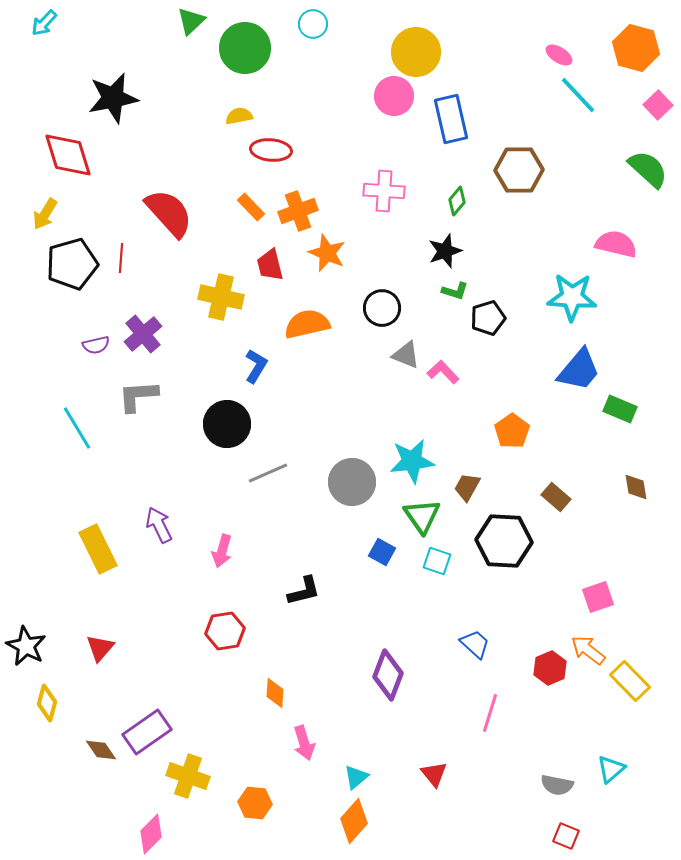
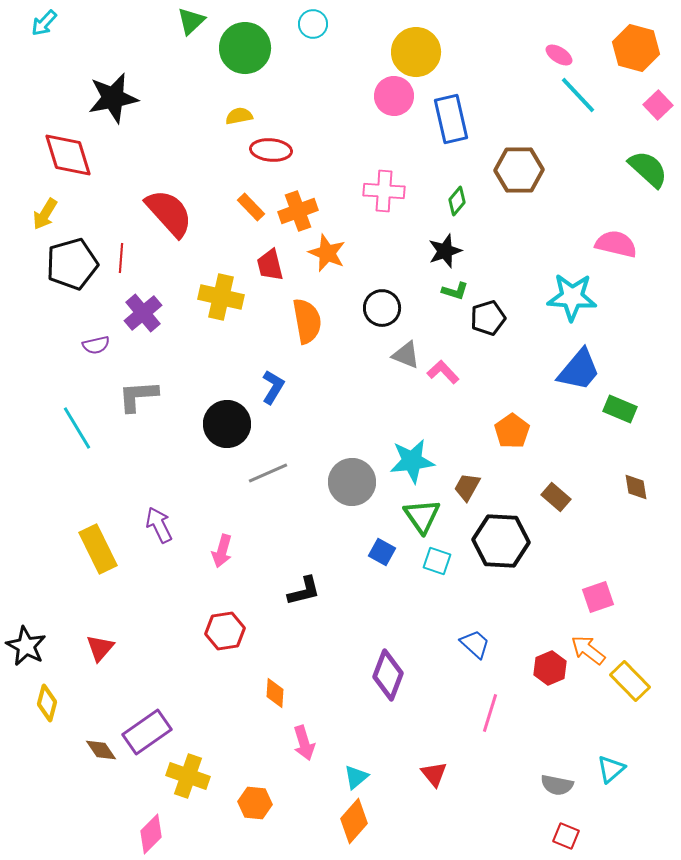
orange semicircle at (307, 324): moved 3 px up; rotated 93 degrees clockwise
purple cross at (143, 334): moved 21 px up
blue L-shape at (256, 366): moved 17 px right, 21 px down
black hexagon at (504, 541): moved 3 px left
